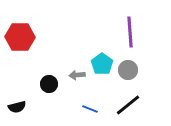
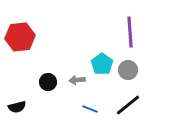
red hexagon: rotated 8 degrees counterclockwise
gray arrow: moved 5 px down
black circle: moved 1 px left, 2 px up
